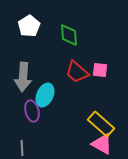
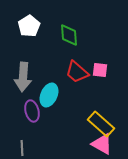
cyan ellipse: moved 4 px right
